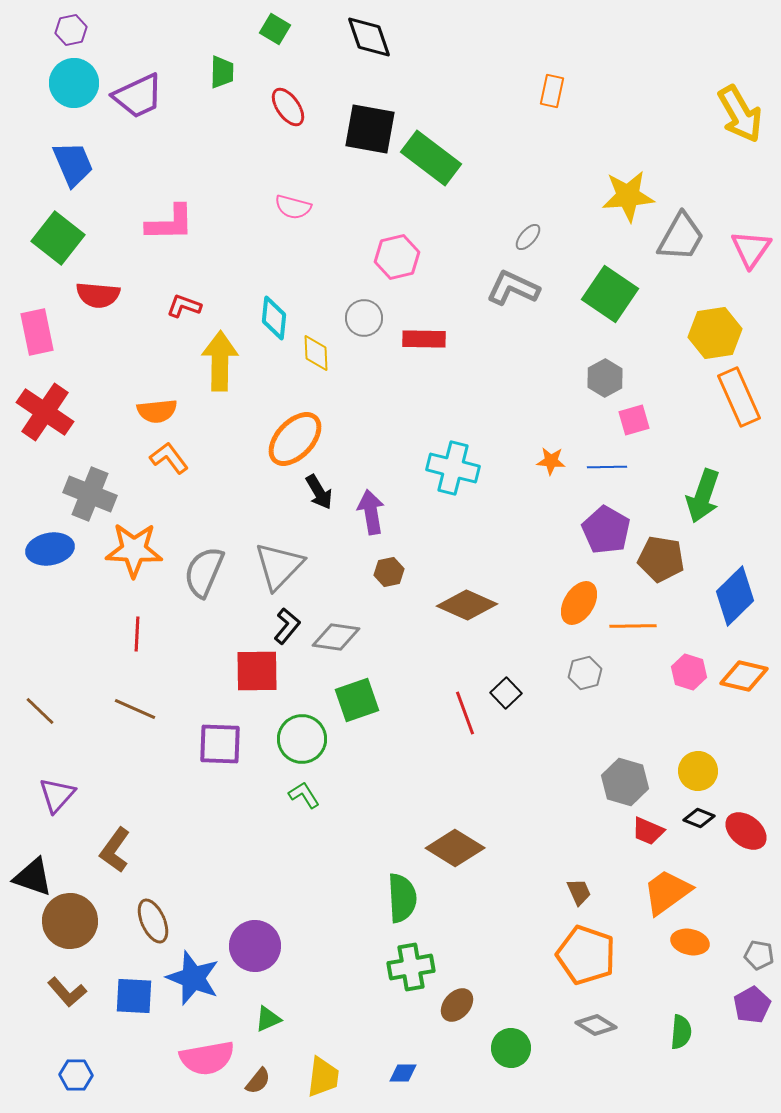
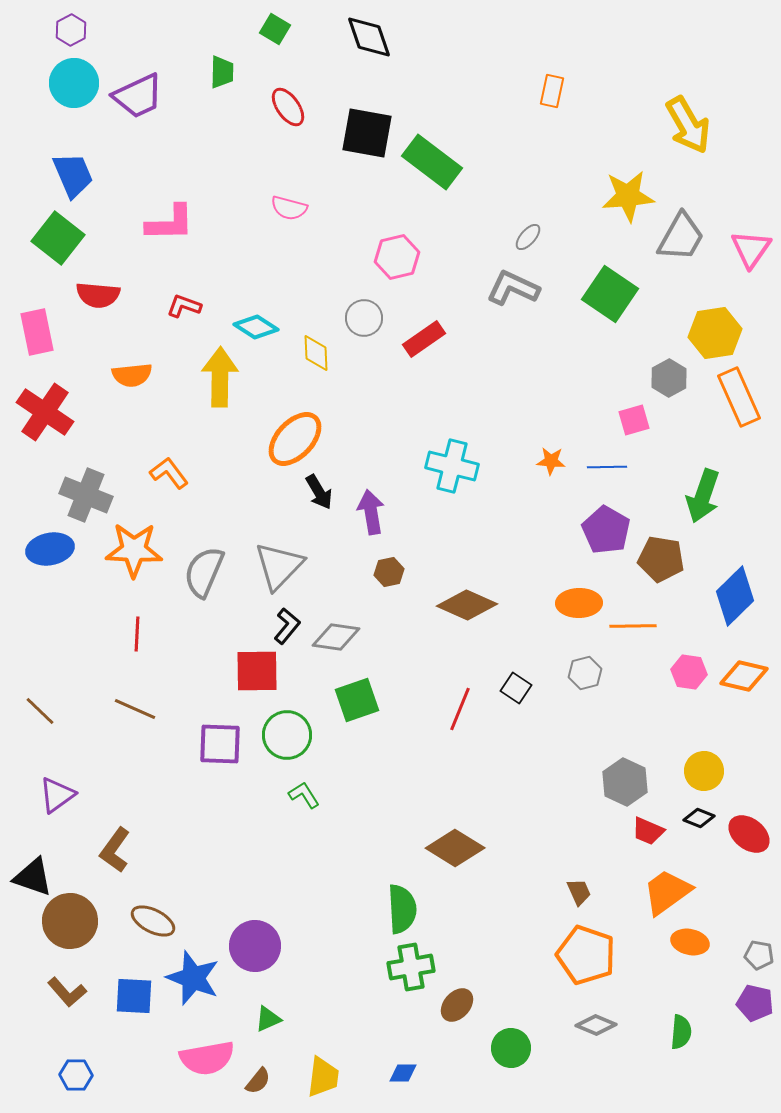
purple hexagon at (71, 30): rotated 16 degrees counterclockwise
yellow arrow at (740, 114): moved 52 px left, 11 px down
black square at (370, 129): moved 3 px left, 4 px down
green rectangle at (431, 158): moved 1 px right, 4 px down
blue trapezoid at (73, 164): moved 11 px down
pink semicircle at (293, 207): moved 4 px left, 1 px down
cyan diamond at (274, 318): moved 18 px left, 9 px down; rotated 63 degrees counterclockwise
red rectangle at (424, 339): rotated 36 degrees counterclockwise
yellow arrow at (220, 361): moved 16 px down
gray hexagon at (605, 378): moved 64 px right
orange semicircle at (157, 411): moved 25 px left, 36 px up
orange L-shape at (169, 458): moved 15 px down
cyan cross at (453, 468): moved 1 px left, 2 px up
gray cross at (90, 494): moved 4 px left, 1 px down
orange ellipse at (579, 603): rotated 57 degrees clockwise
pink hexagon at (689, 672): rotated 8 degrees counterclockwise
black square at (506, 693): moved 10 px right, 5 px up; rotated 12 degrees counterclockwise
red line at (465, 713): moved 5 px left, 4 px up; rotated 42 degrees clockwise
green circle at (302, 739): moved 15 px left, 4 px up
yellow circle at (698, 771): moved 6 px right
gray hexagon at (625, 782): rotated 9 degrees clockwise
purple triangle at (57, 795): rotated 12 degrees clockwise
red ellipse at (746, 831): moved 3 px right, 3 px down
green semicircle at (402, 898): moved 11 px down
brown ellipse at (153, 921): rotated 39 degrees counterclockwise
purple pentagon at (752, 1005): moved 3 px right, 2 px up; rotated 30 degrees counterclockwise
gray diamond at (596, 1025): rotated 9 degrees counterclockwise
